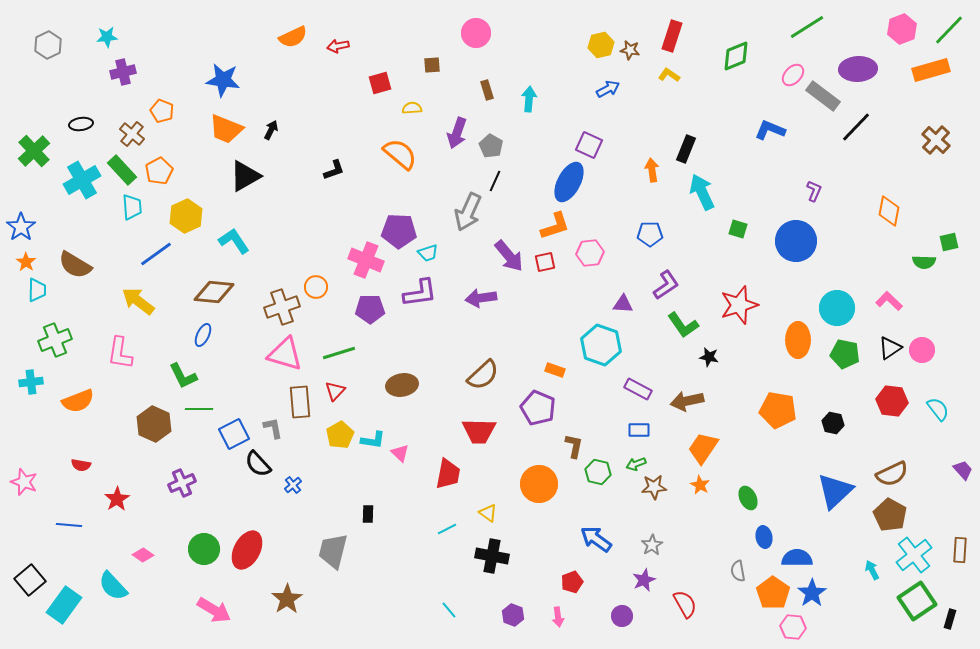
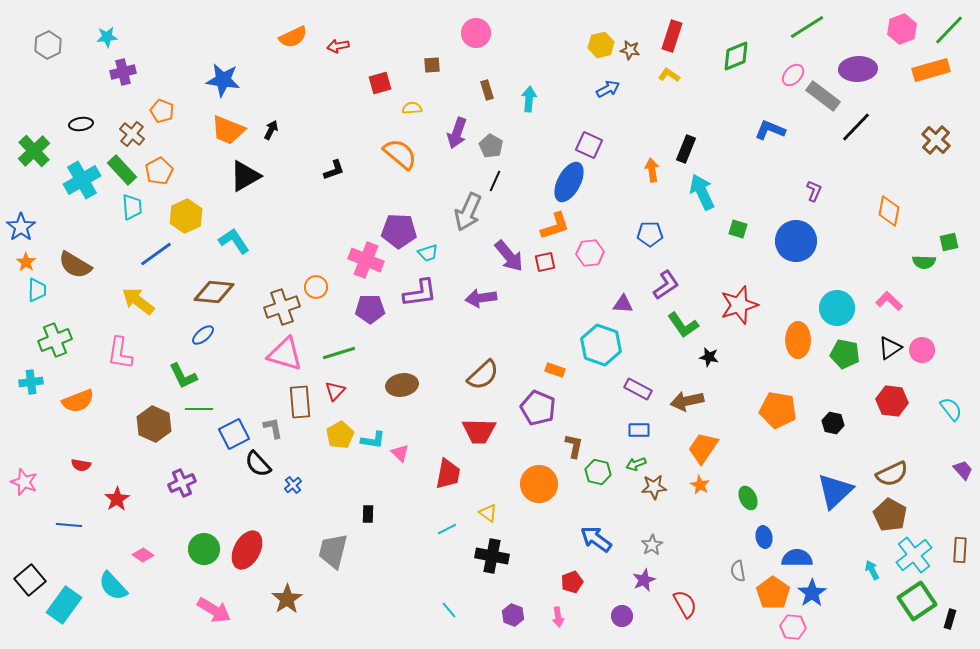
orange trapezoid at (226, 129): moved 2 px right, 1 px down
blue ellipse at (203, 335): rotated 25 degrees clockwise
cyan semicircle at (938, 409): moved 13 px right
